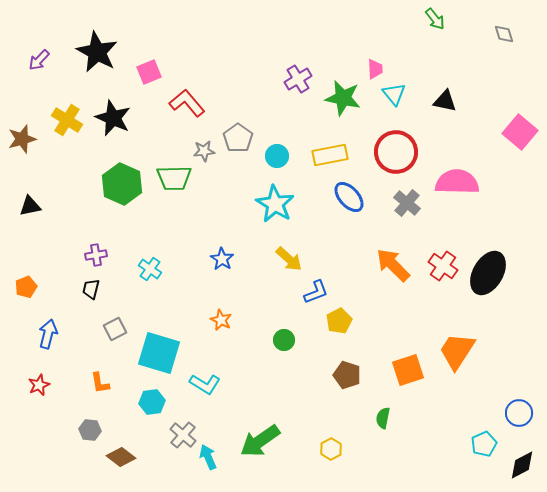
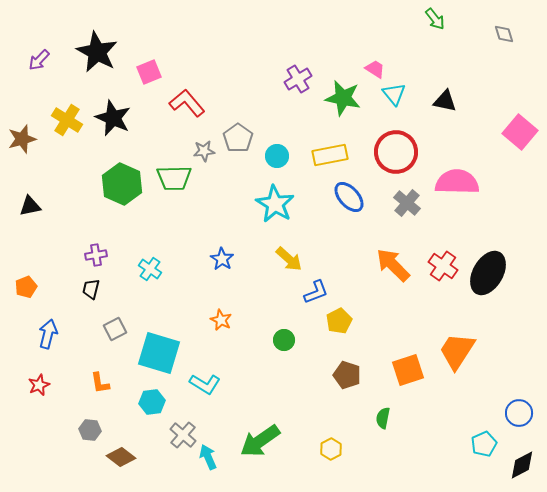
pink trapezoid at (375, 69): rotated 55 degrees counterclockwise
